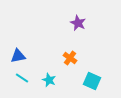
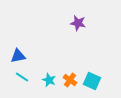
purple star: rotated 14 degrees counterclockwise
orange cross: moved 22 px down
cyan line: moved 1 px up
